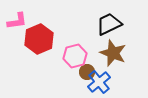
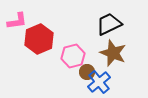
pink hexagon: moved 2 px left
